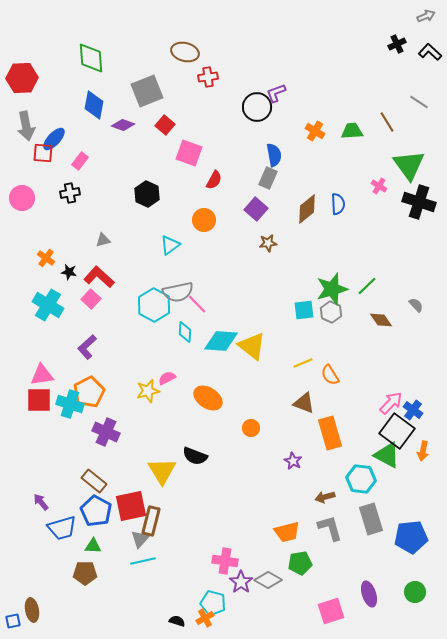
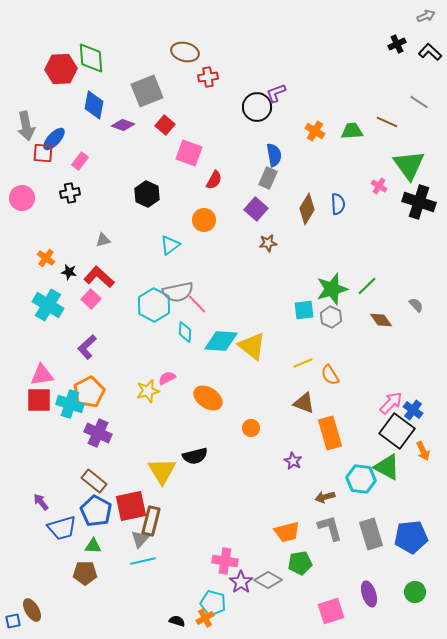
red hexagon at (22, 78): moved 39 px right, 9 px up
brown line at (387, 122): rotated 35 degrees counterclockwise
brown diamond at (307, 209): rotated 20 degrees counterclockwise
gray hexagon at (331, 312): moved 5 px down
purple cross at (106, 432): moved 8 px left, 1 px down
orange arrow at (423, 451): rotated 36 degrees counterclockwise
green triangle at (387, 455): moved 12 px down
black semicircle at (195, 456): rotated 35 degrees counterclockwise
gray rectangle at (371, 519): moved 15 px down
brown ellipse at (32, 610): rotated 20 degrees counterclockwise
